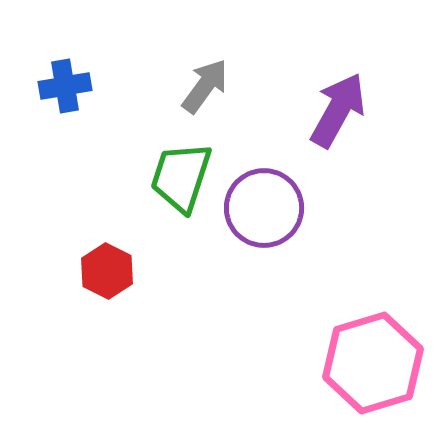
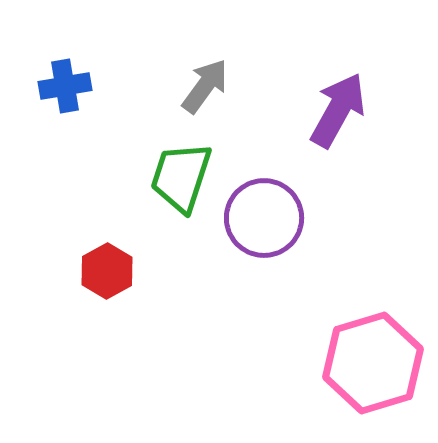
purple circle: moved 10 px down
red hexagon: rotated 4 degrees clockwise
